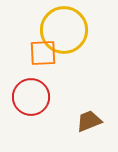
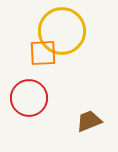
yellow circle: moved 2 px left, 1 px down
red circle: moved 2 px left, 1 px down
